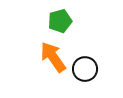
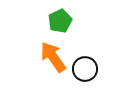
green pentagon: rotated 10 degrees counterclockwise
